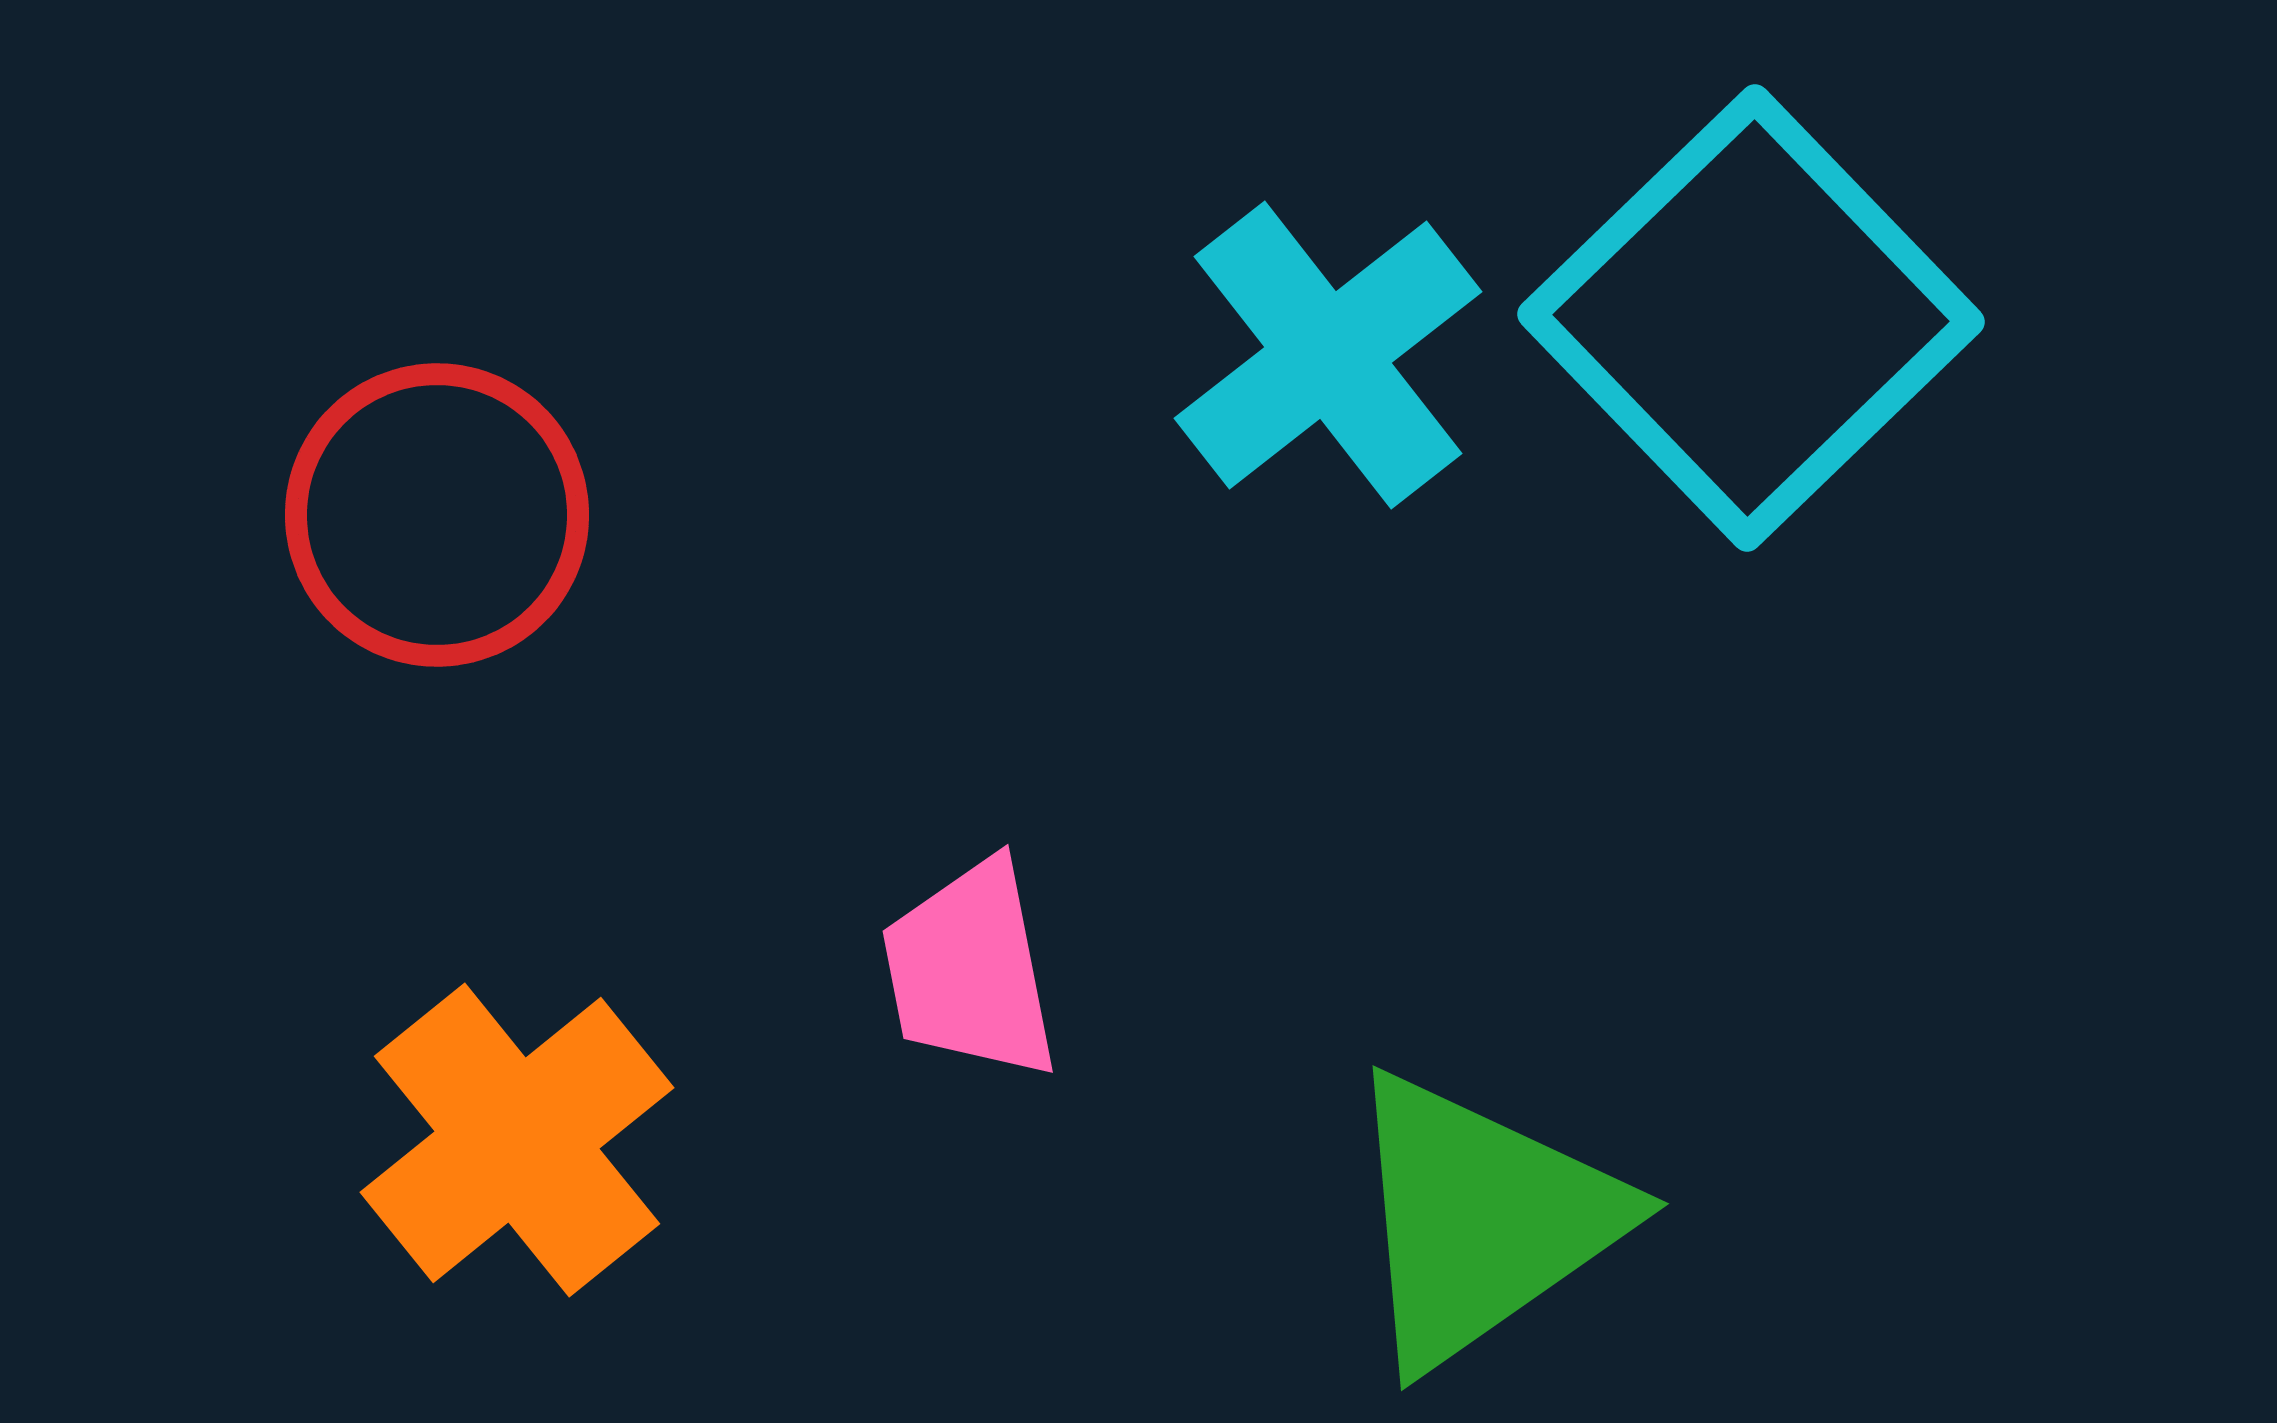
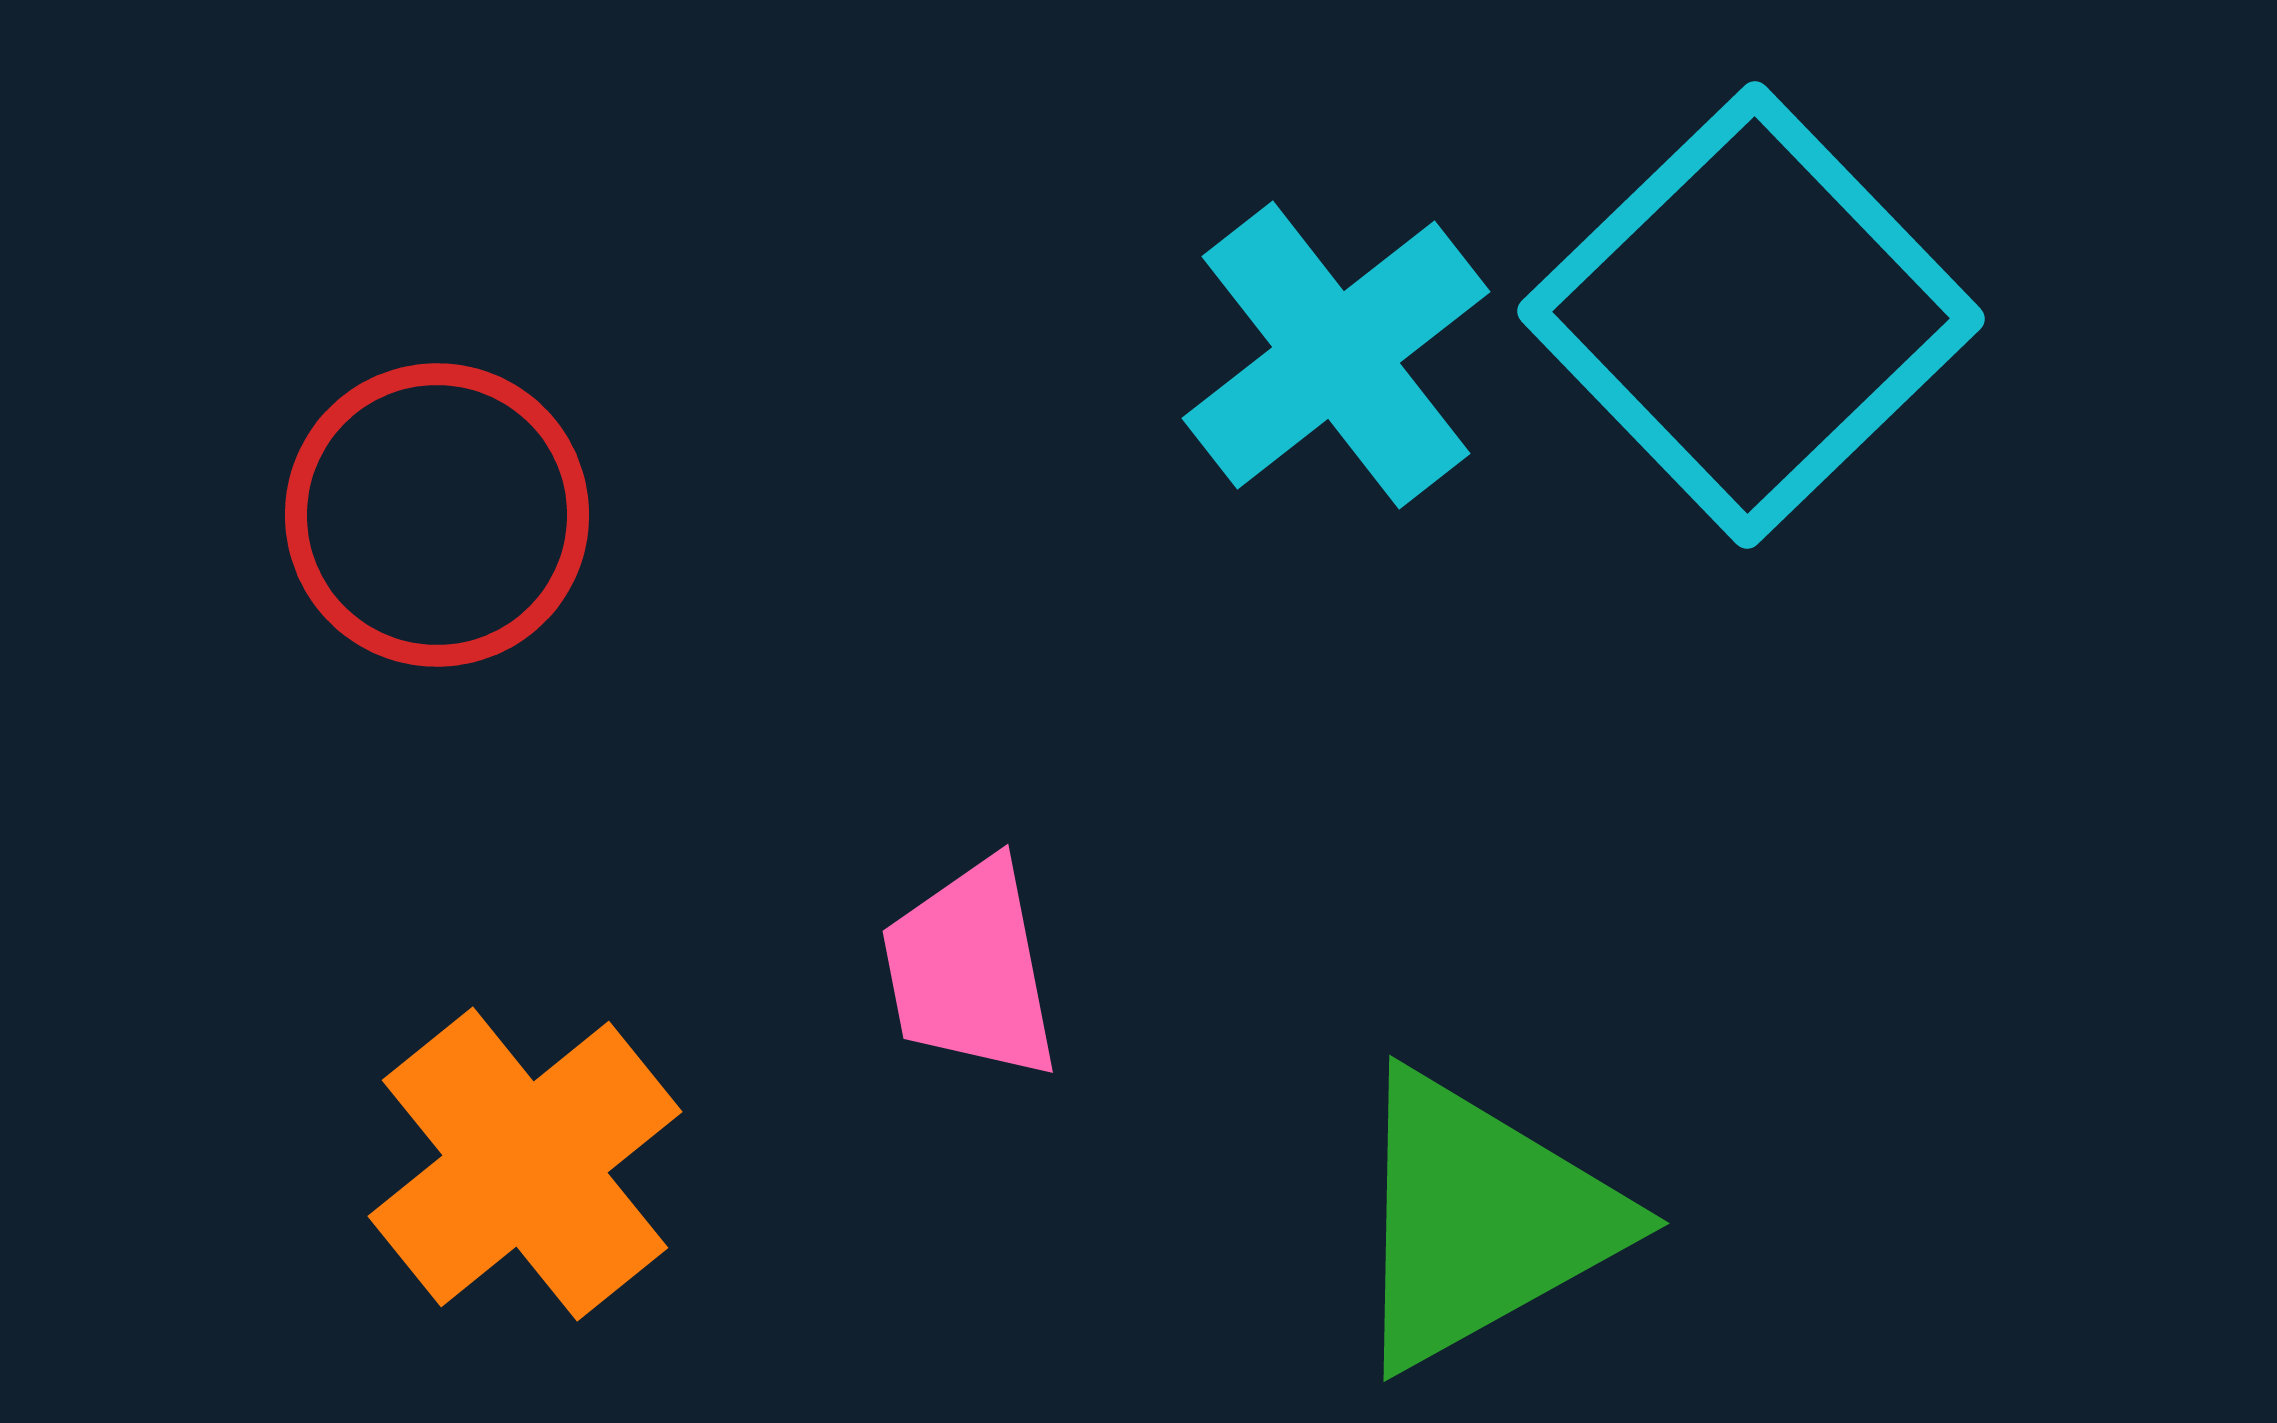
cyan square: moved 3 px up
cyan cross: moved 8 px right
orange cross: moved 8 px right, 24 px down
green triangle: rotated 6 degrees clockwise
